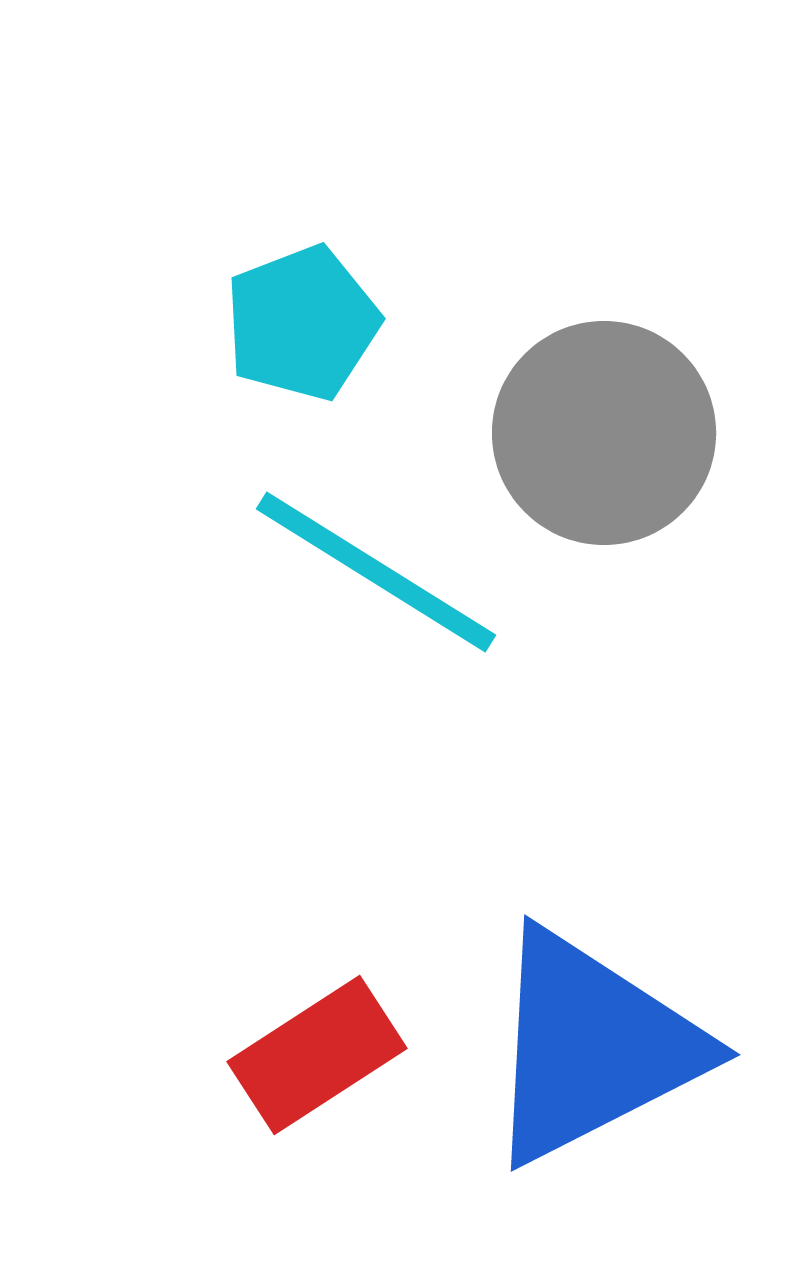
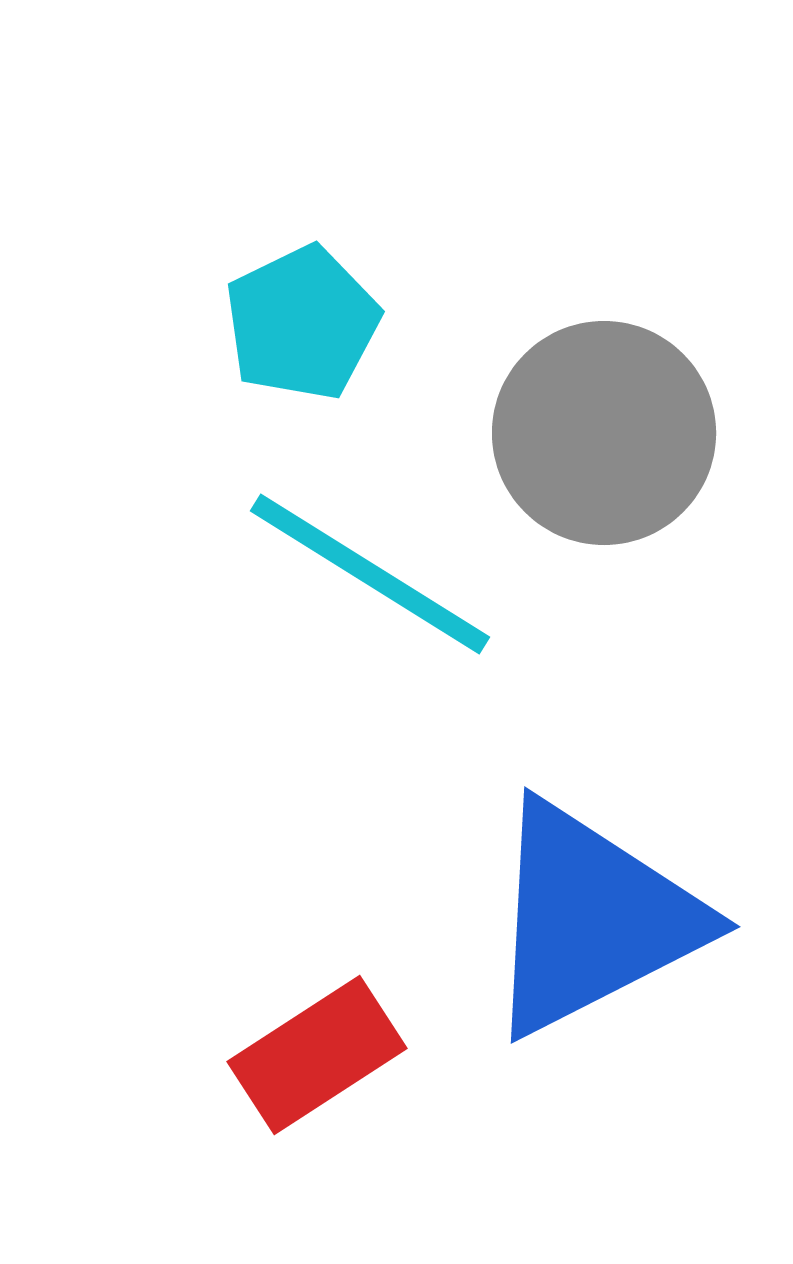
cyan pentagon: rotated 5 degrees counterclockwise
cyan line: moved 6 px left, 2 px down
blue triangle: moved 128 px up
